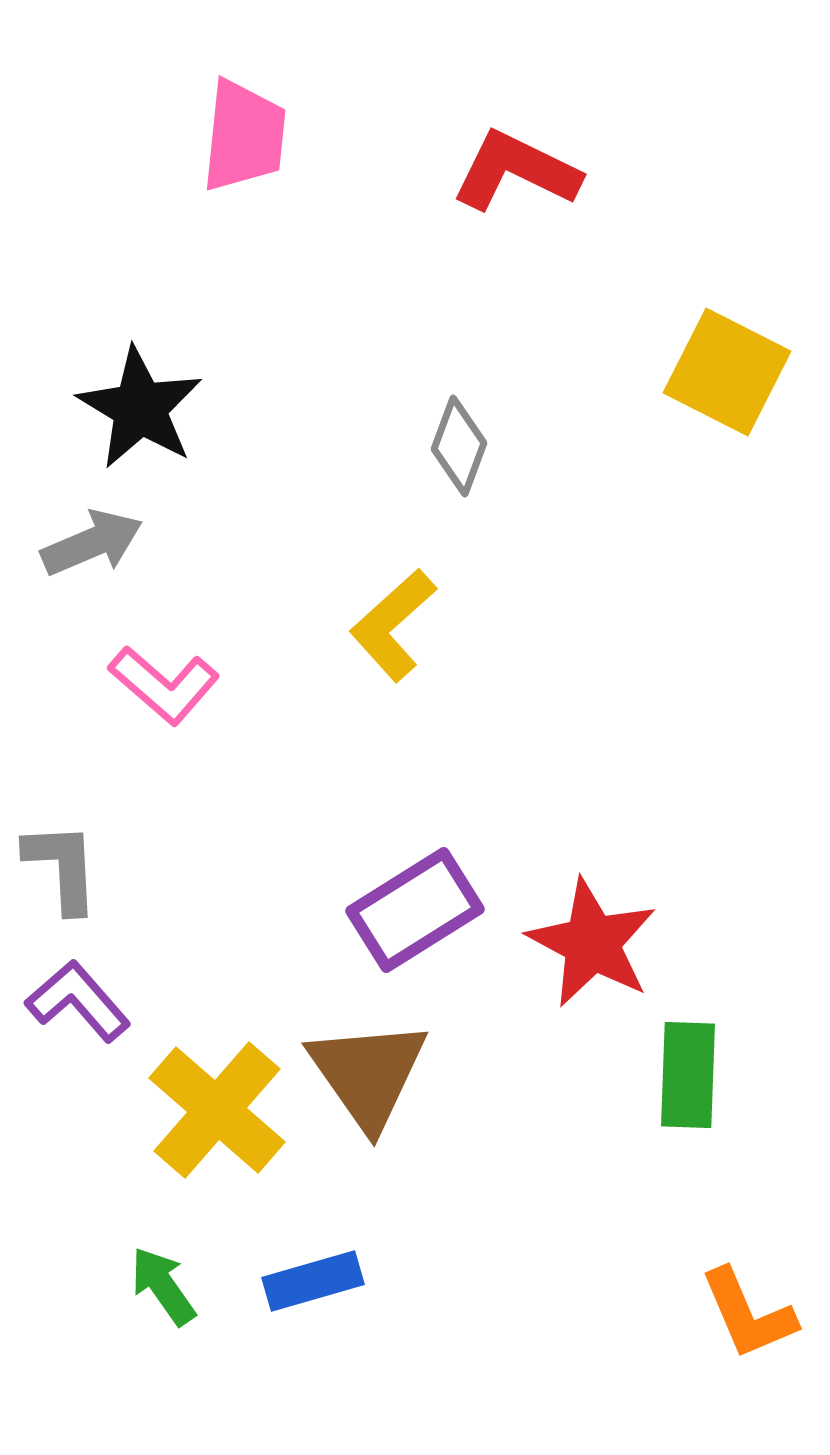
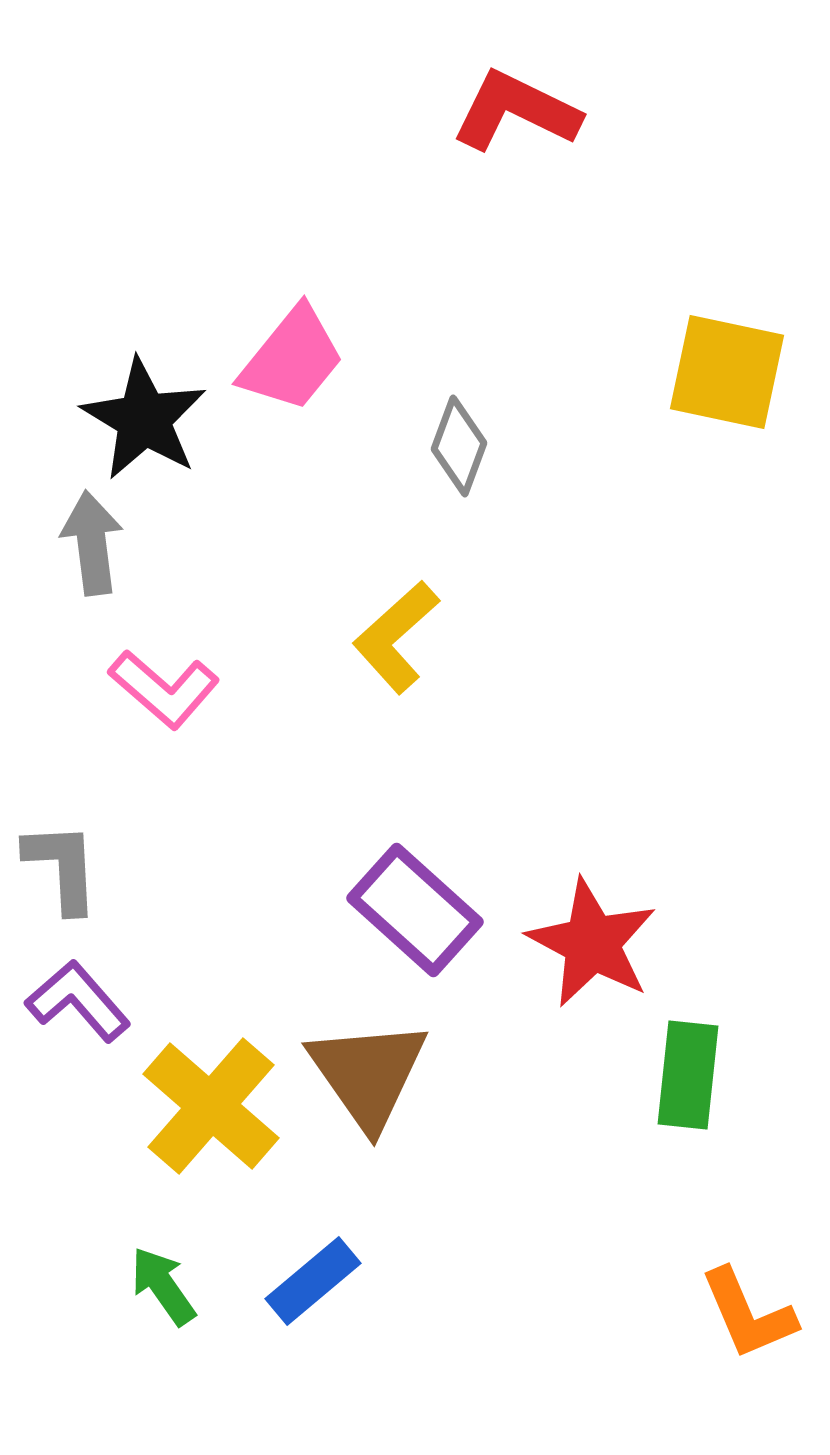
pink trapezoid: moved 48 px right, 223 px down; rotated 33 degrees clockwise
red L-shape: moved 60 px up
yellow square: rotated 15 degrees counterclockwise
black star: moved 4 px right, 11 px down
gray arrow: rotated 74 degrees counterclockwise
yellow L-shape: moved 3 px right, 12 px down
pink L-shape: moved 4 px down
purple rectangle: rotated 74 degrees clockwise
green rectangle: rotated 4 degrees clockwise
yellow cross: moved 6 px left, 4 px up
blue rectangle: rotated 24 degrees counterclockwise
